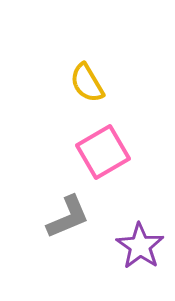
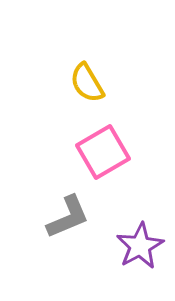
purple star: rotated 9 degrees clockwise
